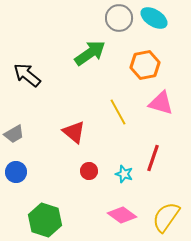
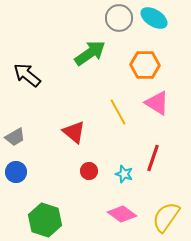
orange hexagon: rotated 12 degrees clockwise
pink triangle: moved 4 px left; rotated 16 degrees clockwise
gray trapezoid: moved 1 px right, 3 px down
pink diamond: moved 1 px up
